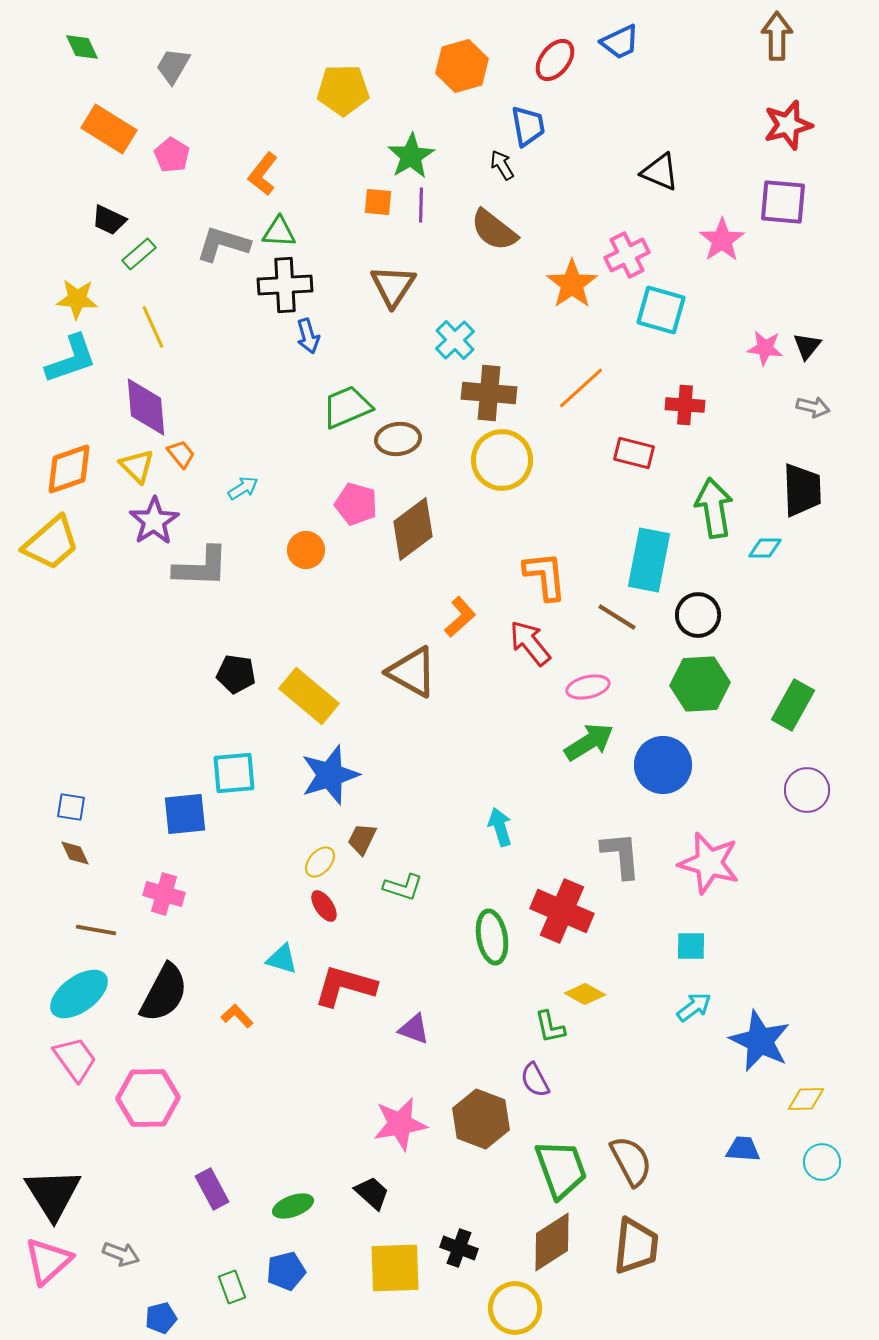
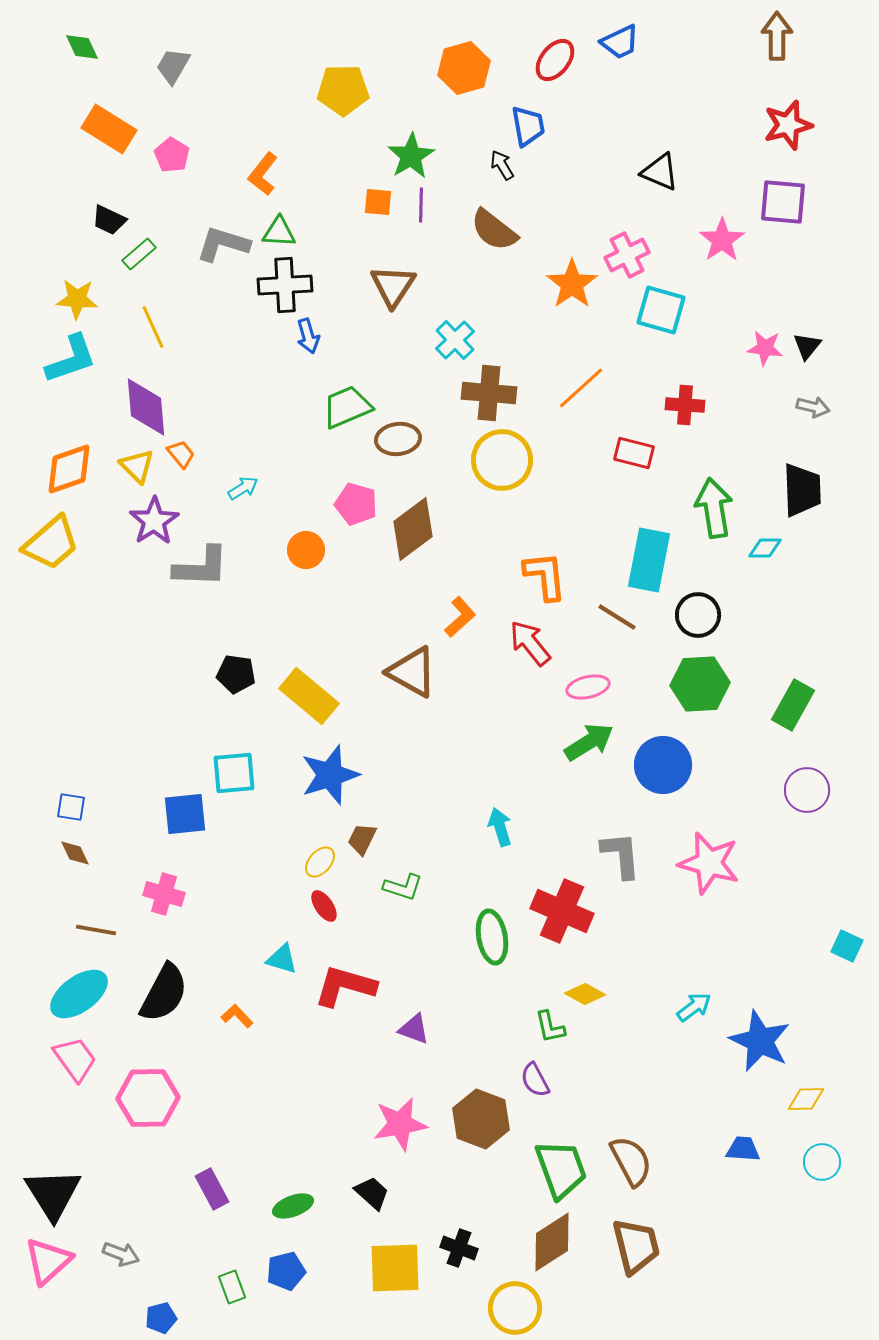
orange hexagon at (462, 66): moved 2 px right, 2 px down
cyan square at (691, 946): moved 156 px right; rotated 24 degrees clockwise
brown trapezoid at (636, 1246): rotated 20 degrees counterclockwise
